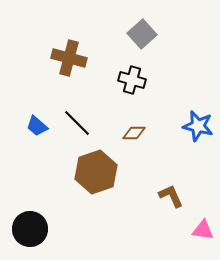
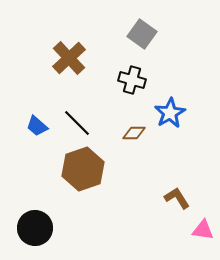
gray square: rotated 12 degrees counterclockwise
brown cross: rotated 32 degrees clockwise
blue star: moved 28 px left, 13 px up; rotated 28 degrees clockwise
brown hexagon: moved 13 px left, 3 px up
brown L-shape: moved 6 px right, 2 px down; rotated 8 degrees counterclockwise
black circle: moved 5 px right, 1 px up
